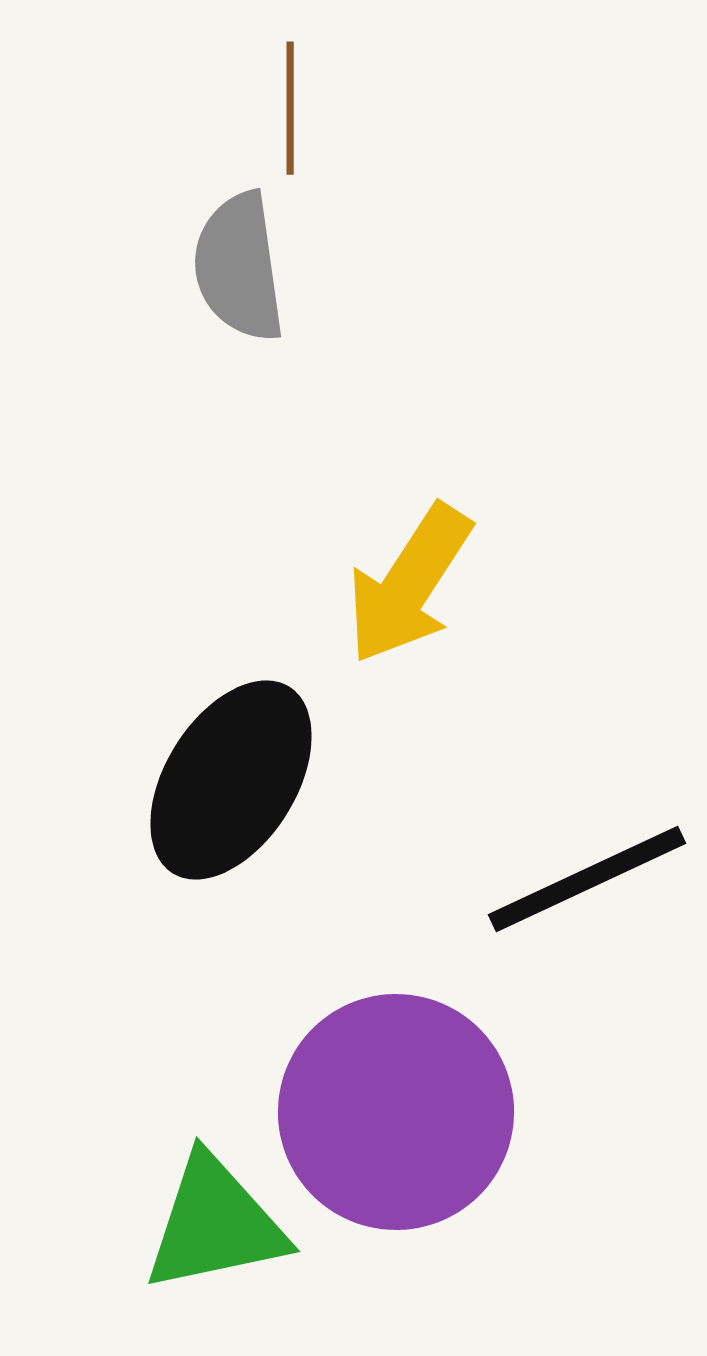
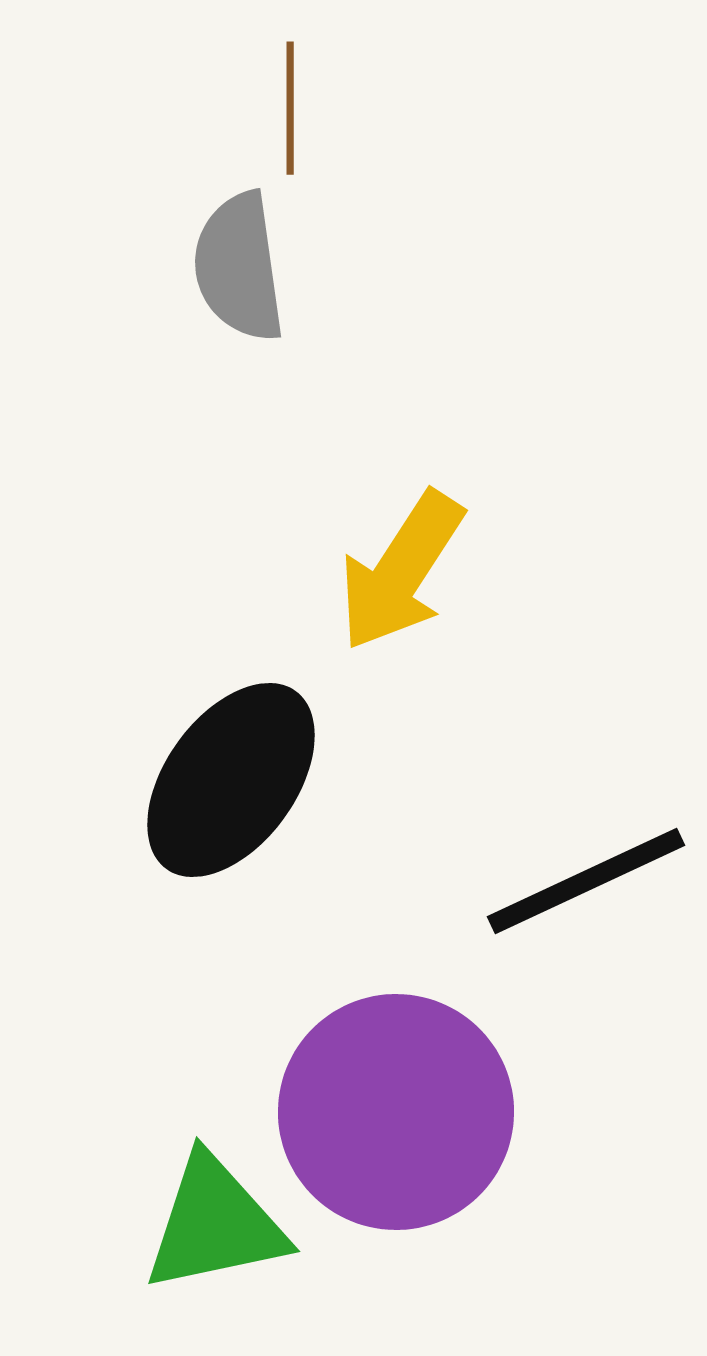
yellow arrow: moved 8 px left, 13 px up
black ellipse: rotated 4 degrees clockwise
black line: moved 1 px left, 2 px down
